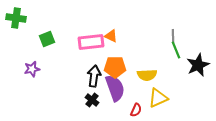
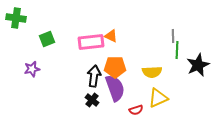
green line: moved 1 px right; rotated 24 degrees clockwise
yellow semicircle: moved 5 px right, 3 px up
red semicircle: rotated 48 degrees clockwise
